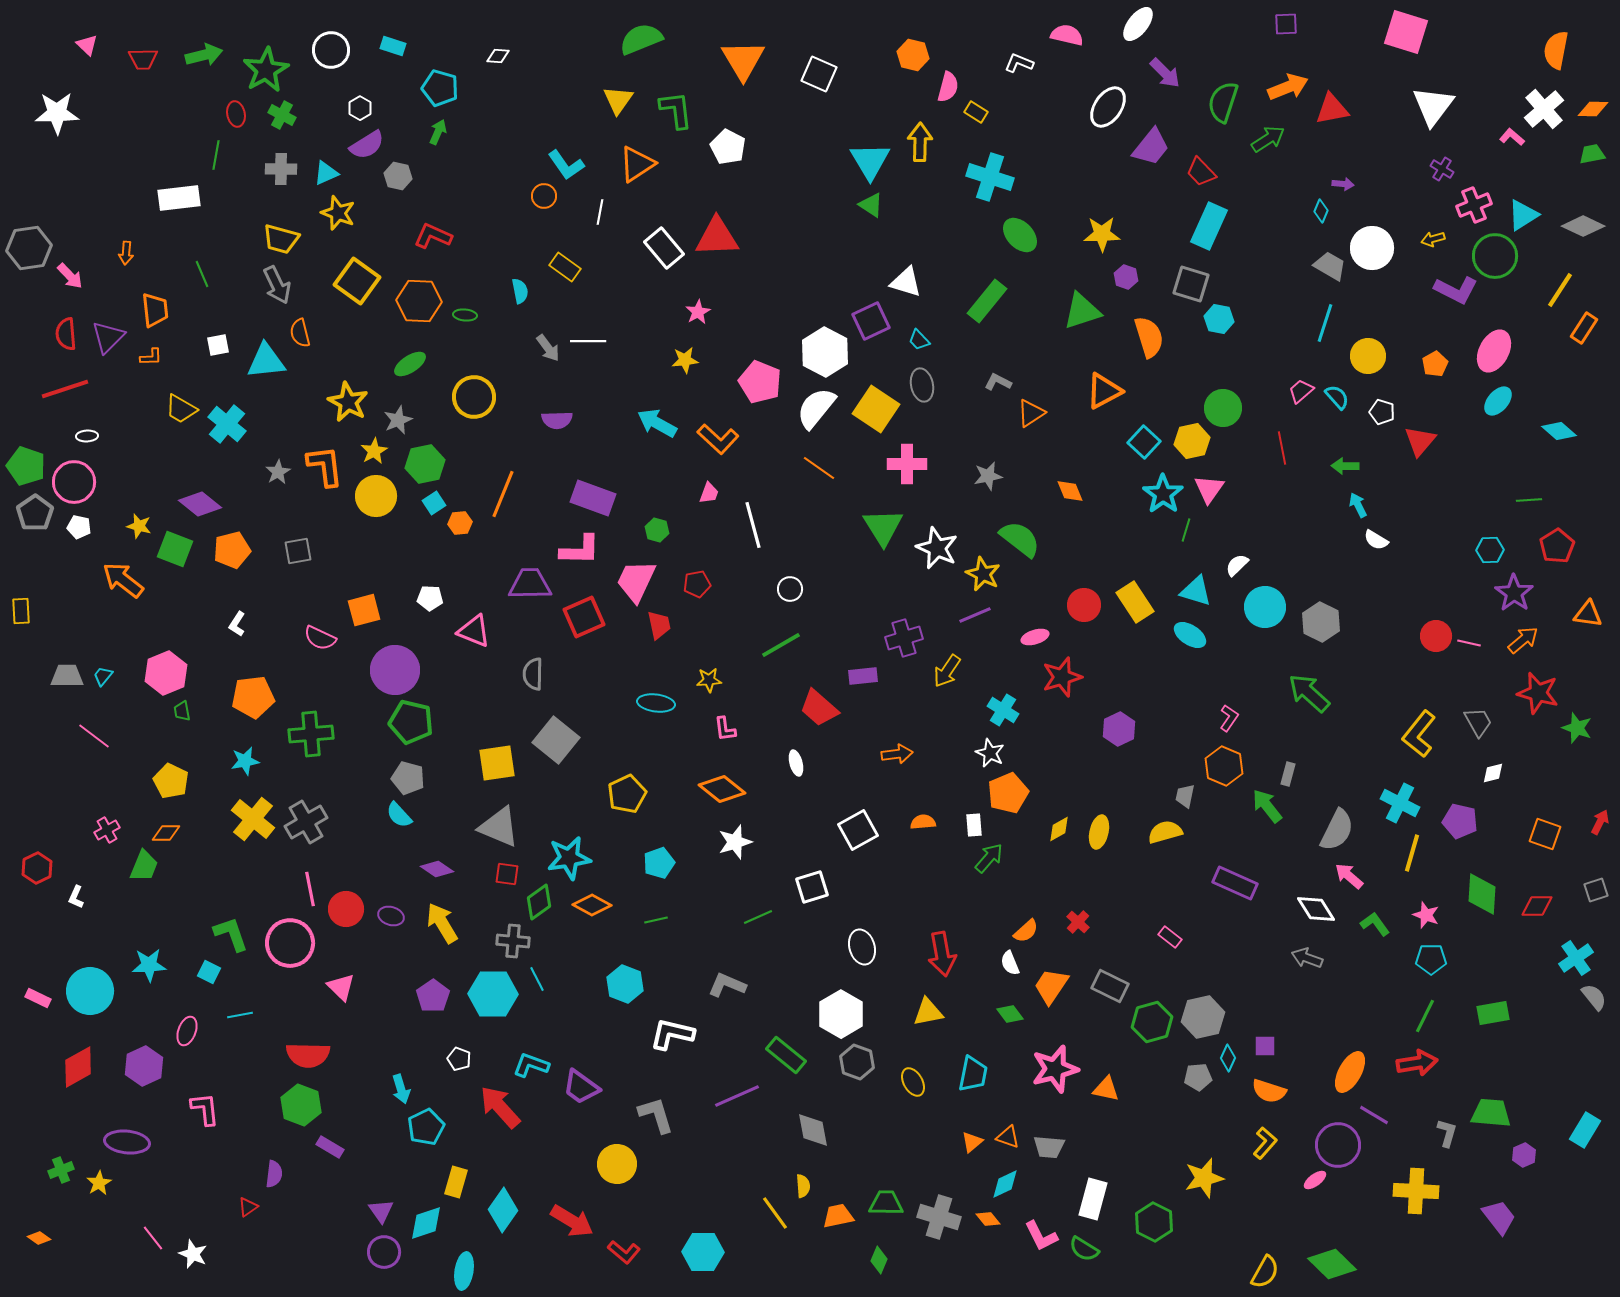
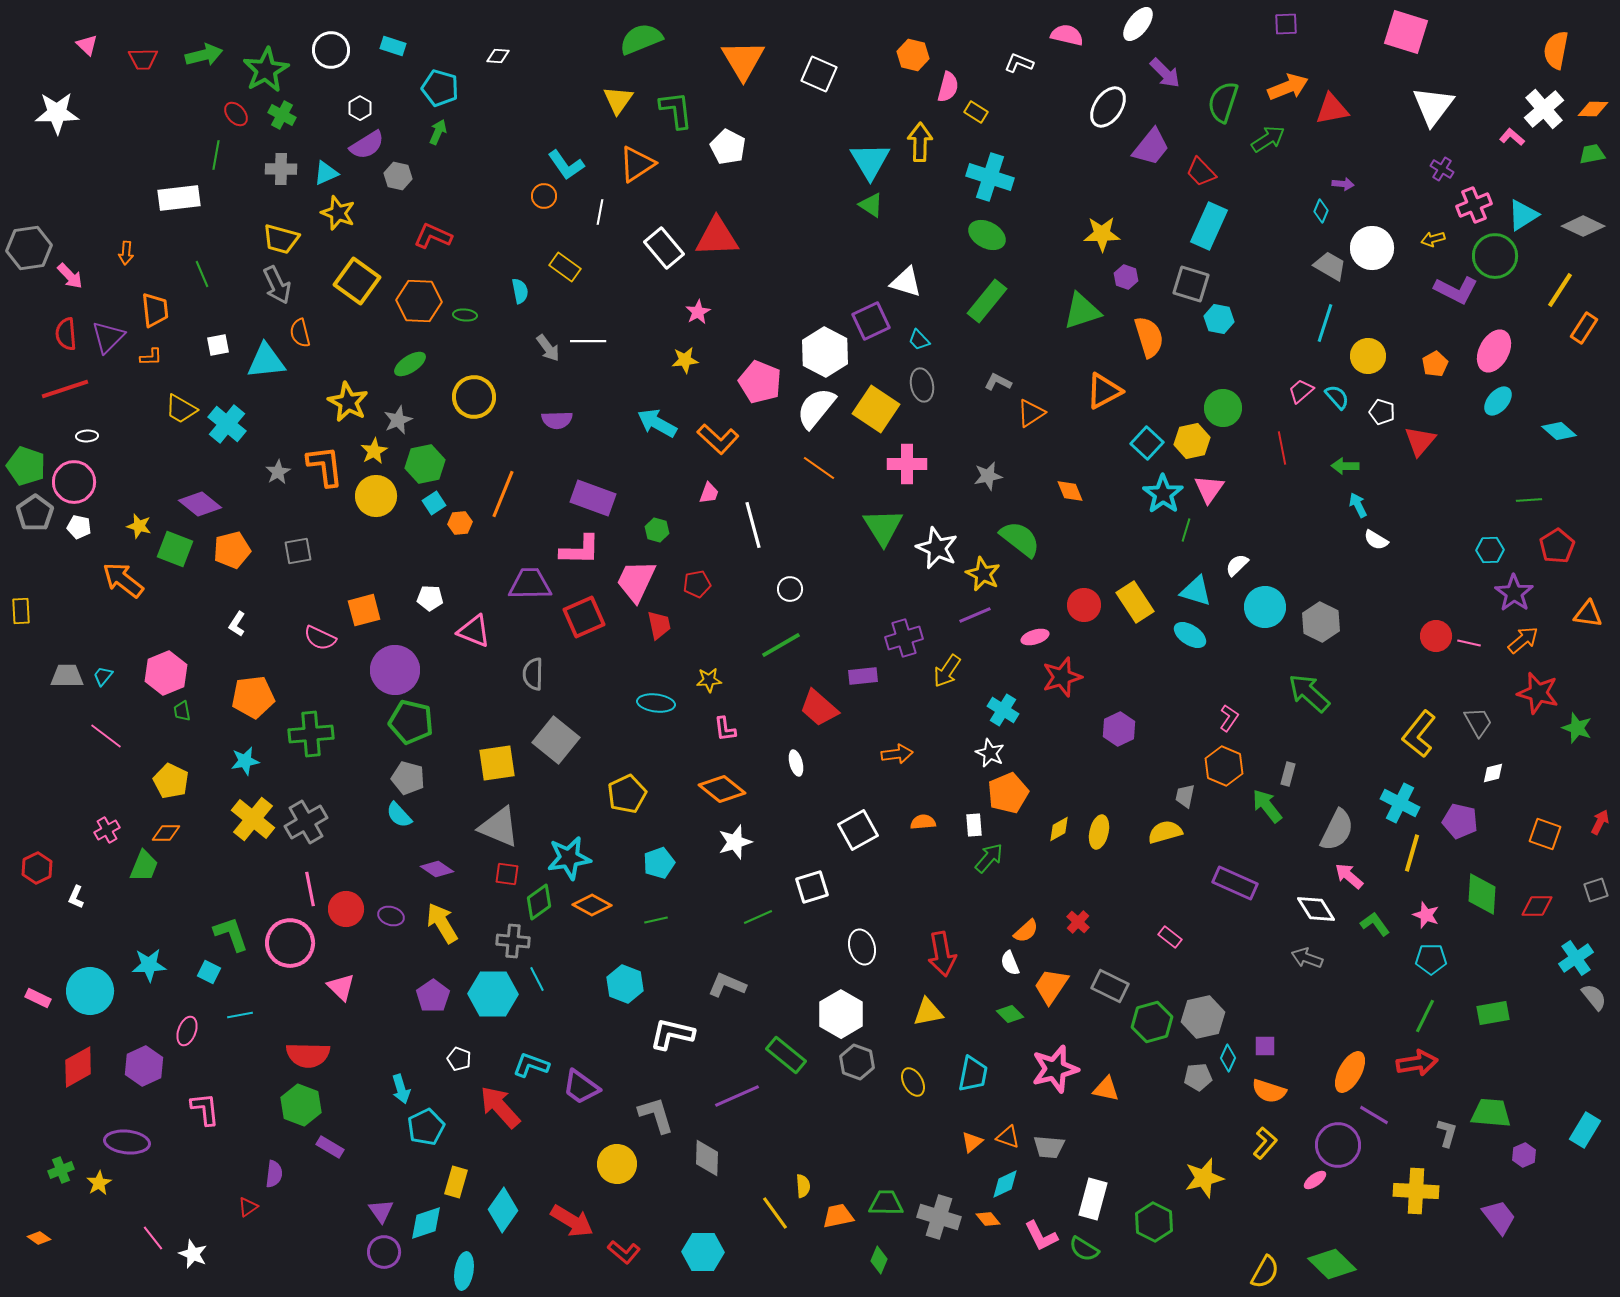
red ellipse at (236, 114): rotated 30 degrees counterclockwise
green ellipse at (1020, 235): moved 33 px left; rotated 18 degrees counterclockwise
cyan square at (1144, 442): moved 3 px right, 1 px down
pink line at (94, 736): moved 12 px right
green diamond at (1010, 1014): rotated 8 degrees counterclockwise
gray diamond at (813, 1130): moved 106 px left, 28 px down; rotated 12 degrees clockwise
